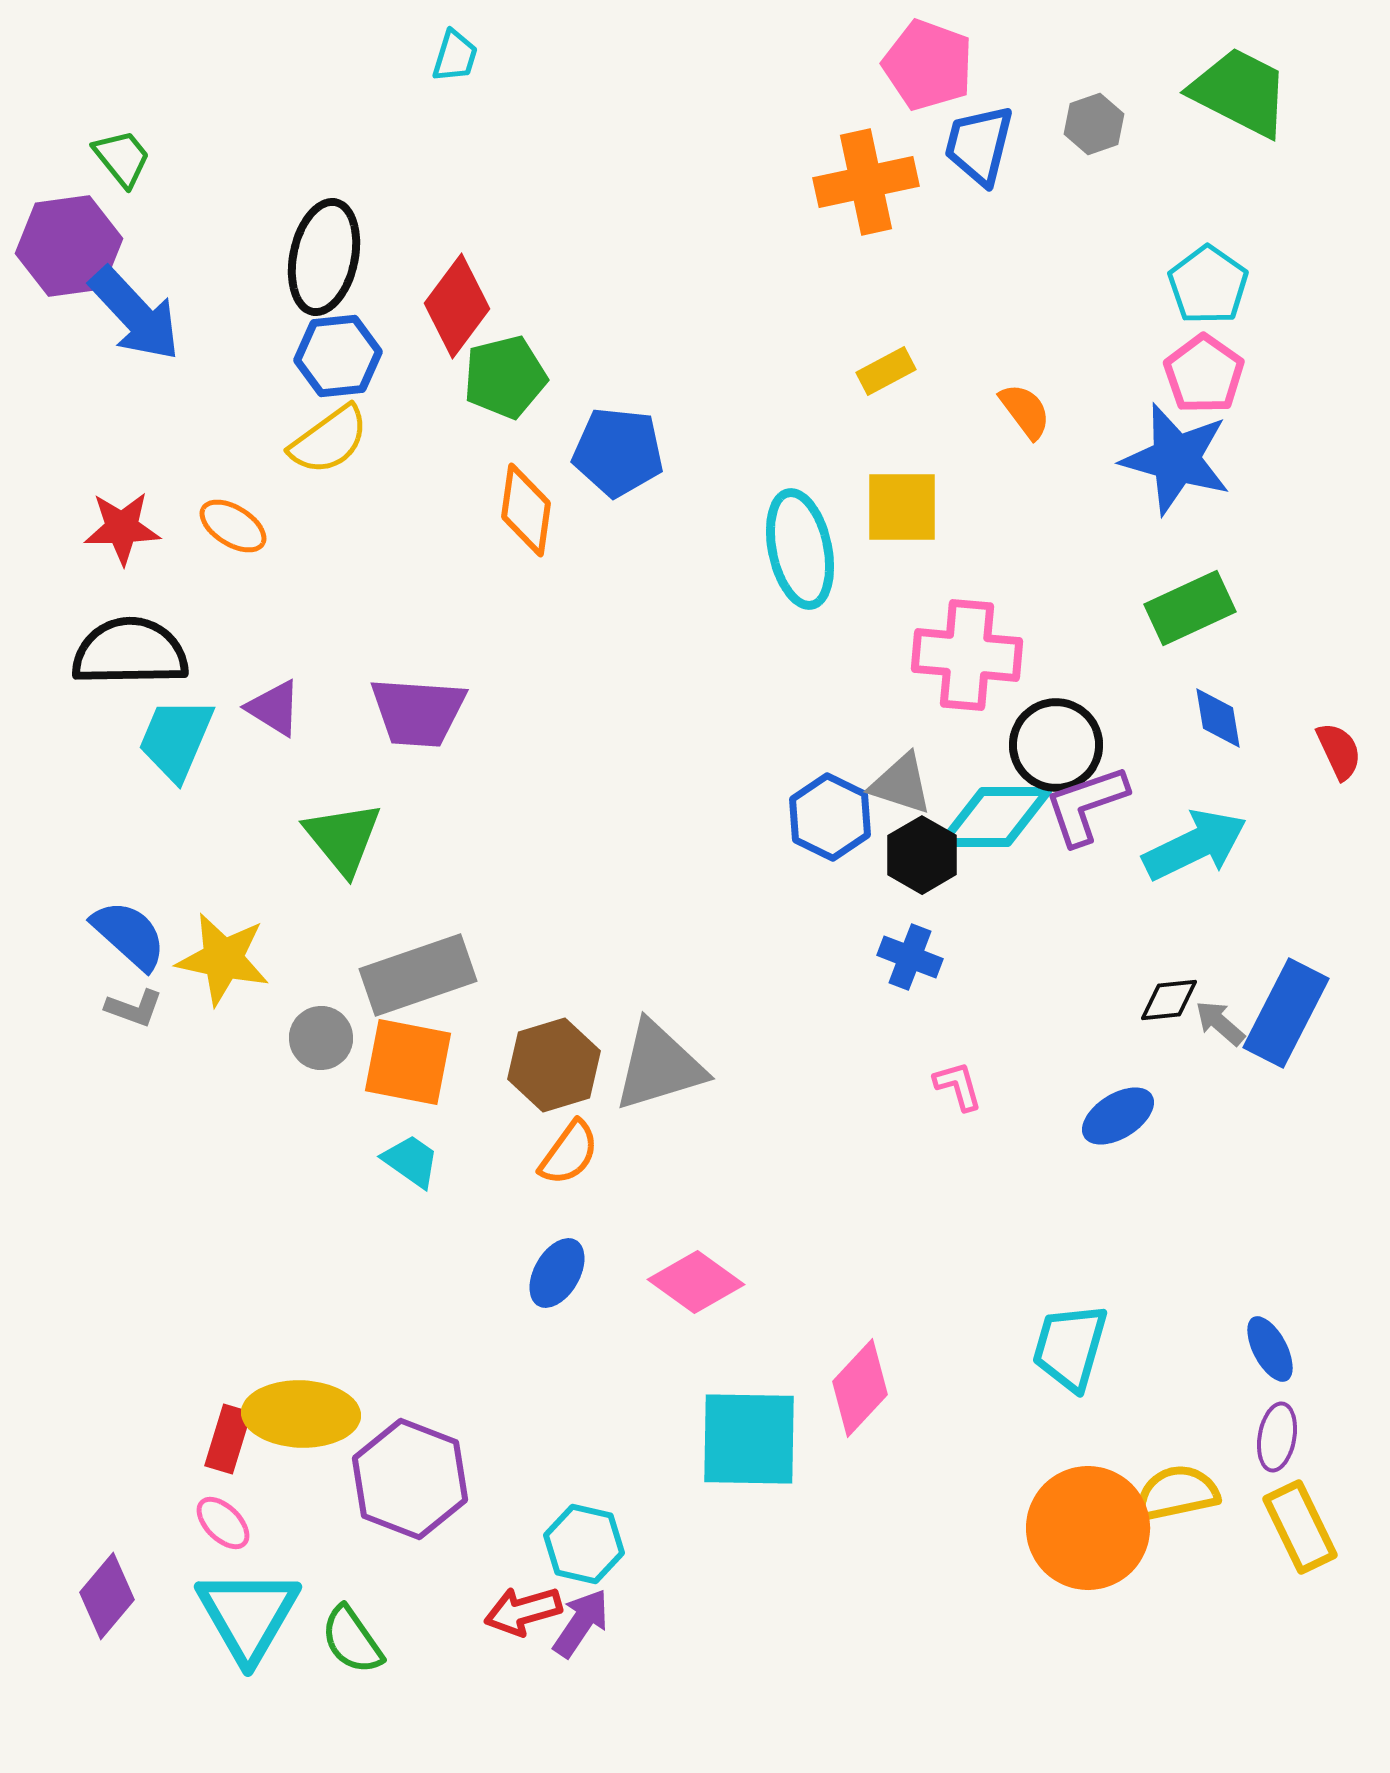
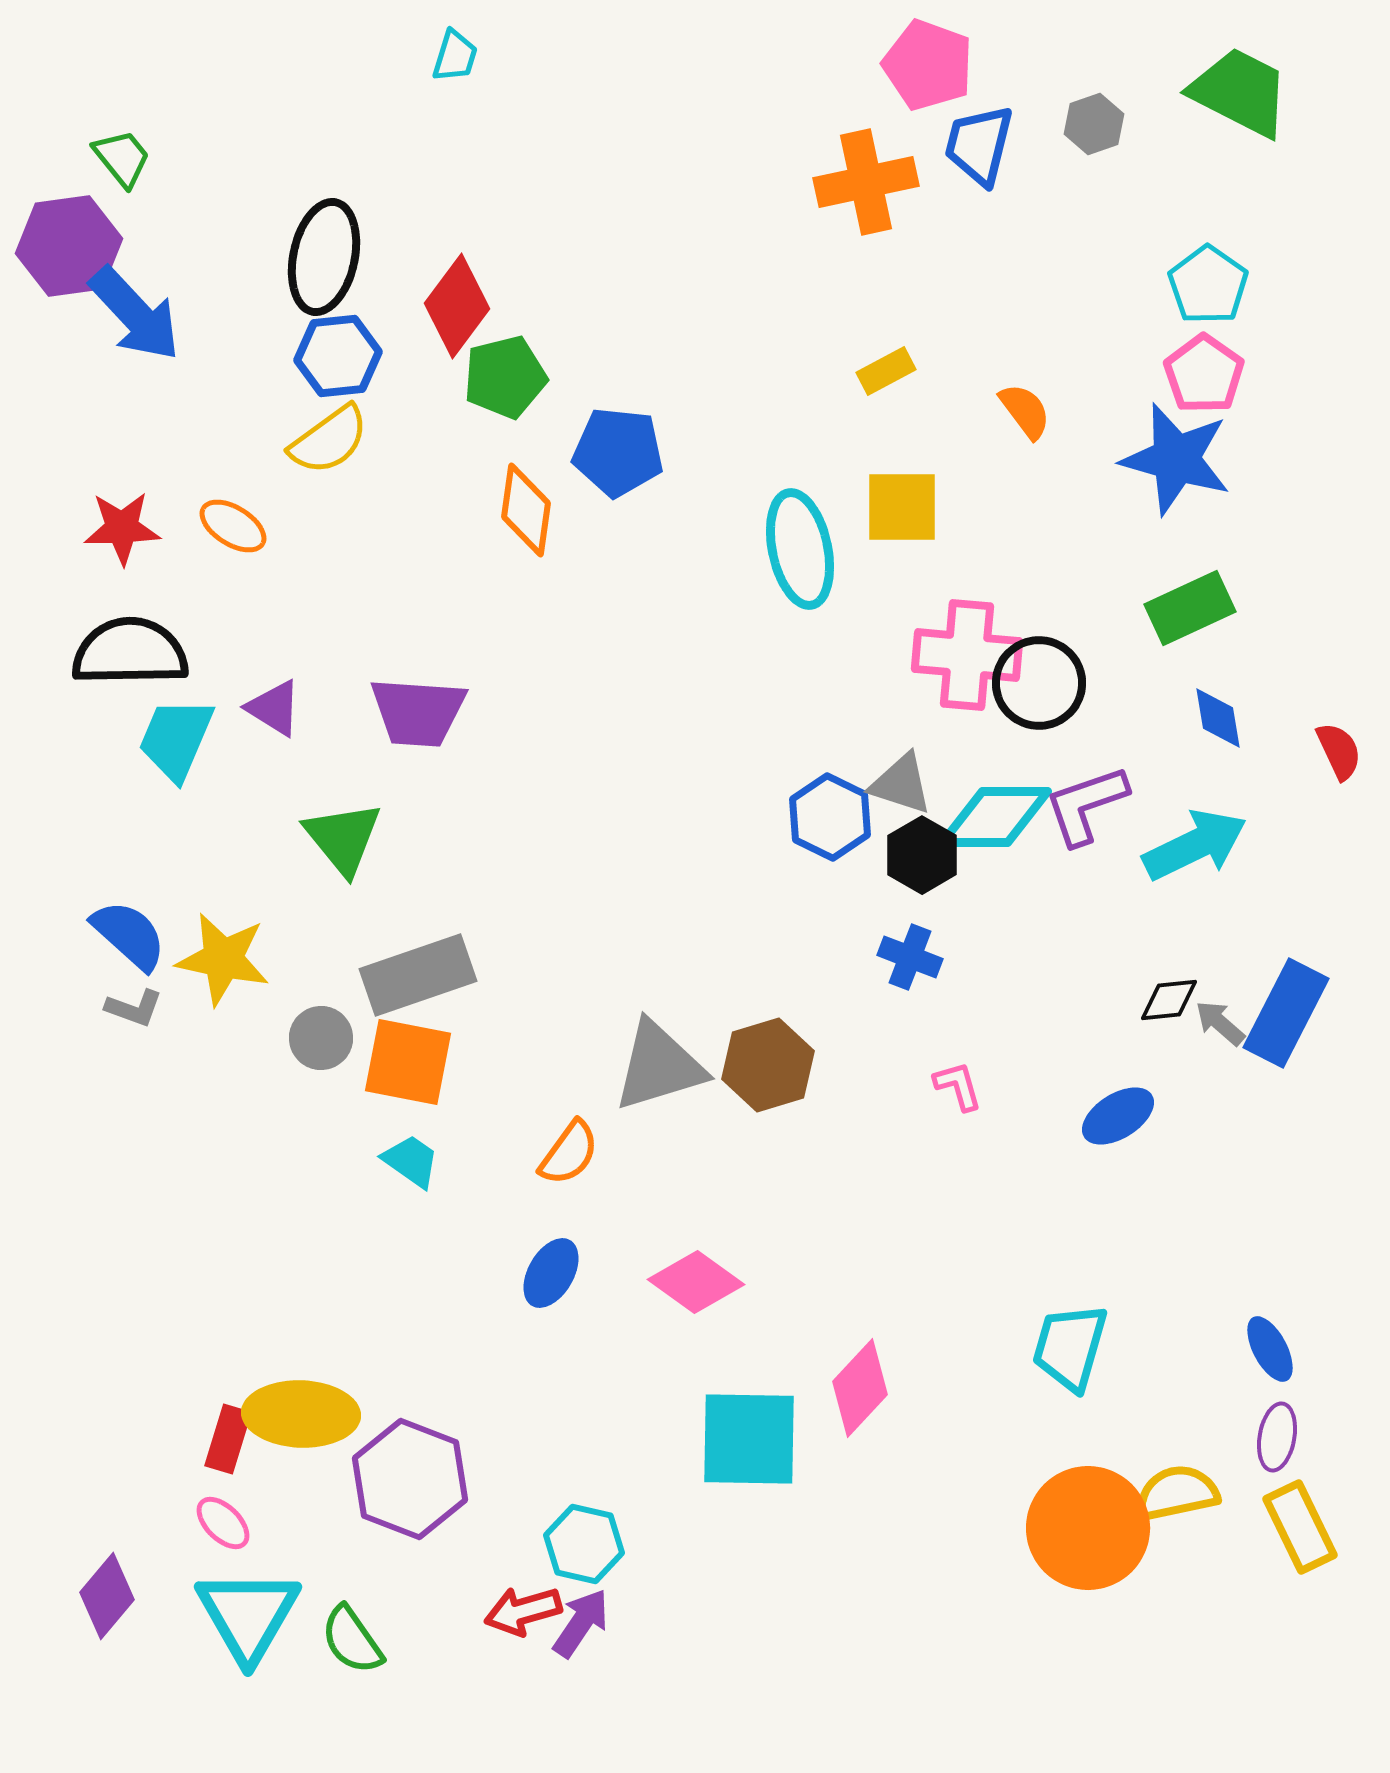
black circle at (1056, 745): moved 17 px left, 62 px up
brown hexagon at (554, 1065): moved 214 px right
blue ellipse at (557, 1273): moved 6 px left
